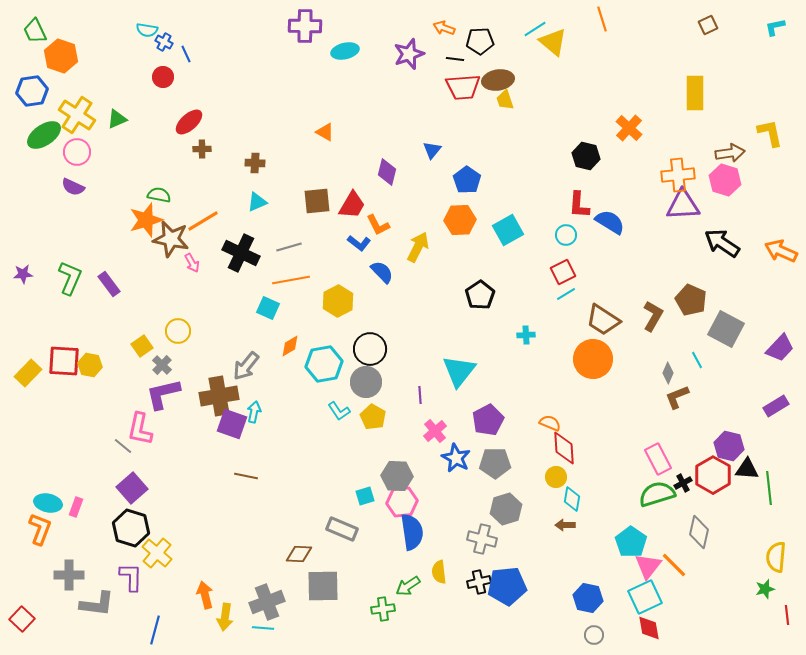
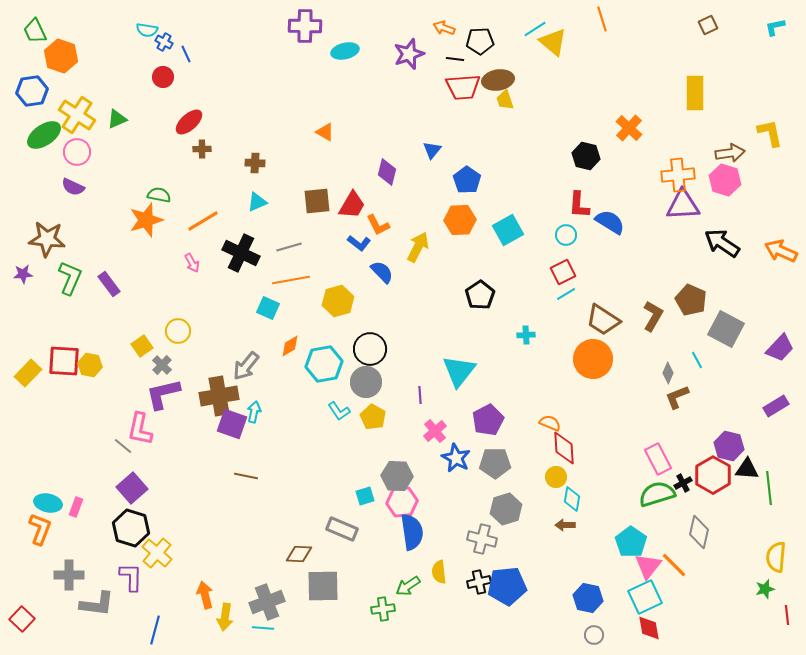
brown star at (171, 239): moved 124 px left; rotated 6 degrees counterclockwise
yellow hexagon at (338, 301): rotated 12 degrees clockwise
